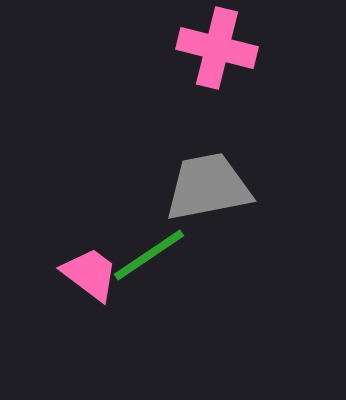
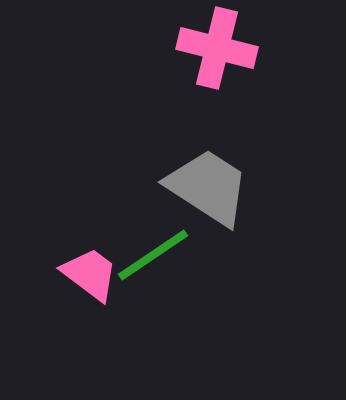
gray trapezoid: rotated 44 degrees clockwise
green line: moved 4 px right
